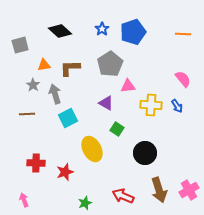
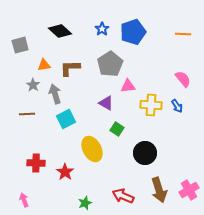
cyan square: moved 2 px left, 1 px down
red star: rotated 18 degrees counterclockwise
